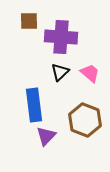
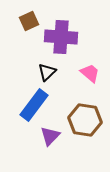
brown square: rotated 24 degrees counterclockwise
black triangle: moved 13 px left
blue rectangle: rotated 44 degrees clockwise
brown hexagon: rotated 12 degrees counterclockwise
purple triangle: moved 4 px right
